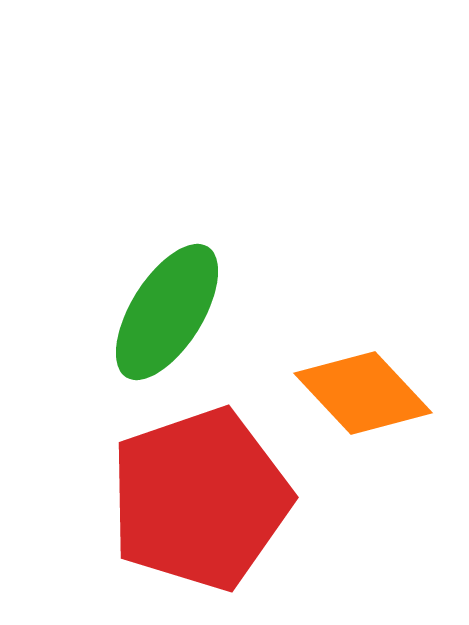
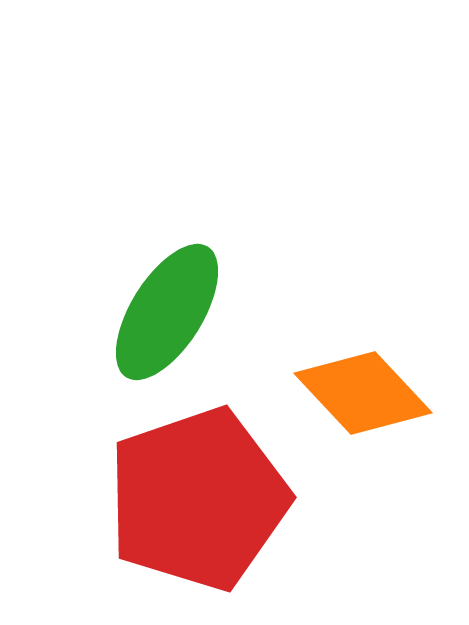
red pentagon: moved 2 px left
